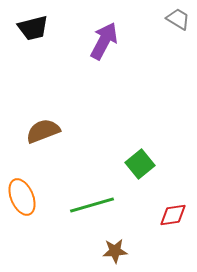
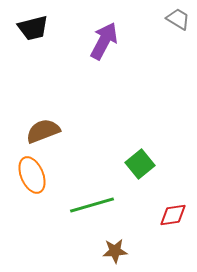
orange ellipse: moved 10 px right, 22 px up
